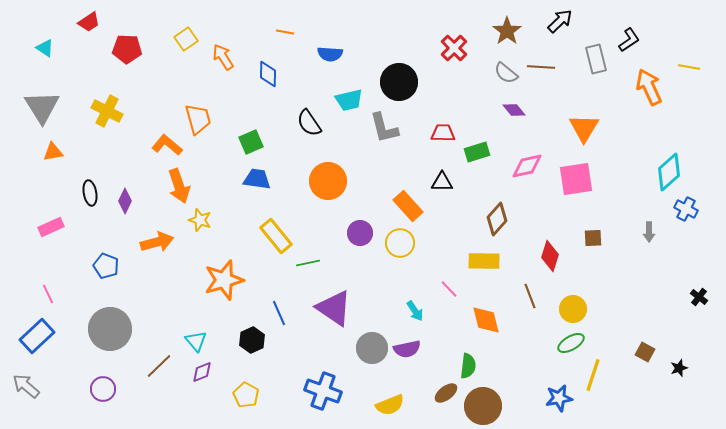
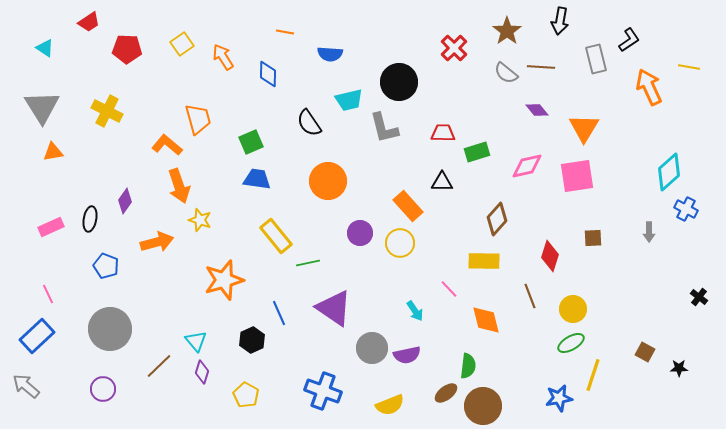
black arrow at (560, 21): rotated 144 degrees clockwise
yellow square at (186, 39): moved 4 px left, 5 px down
purple diamond at (514, 110): moved 23 px right
pink square at (576, 179): moved 1 px right, 3 px up
black ellipse at (90, 193): moved 26 px down; rotated 20 degrees clockwise
purple diamond at (125, 201): rotated 10 degrees clockwise
purple semicircle at (407, 349): moved 6 px down
black star at (679, 368): rotated 18 degrees clockwise
purple diamond at (202, 372): rotated 50 degrees counterclockwise
